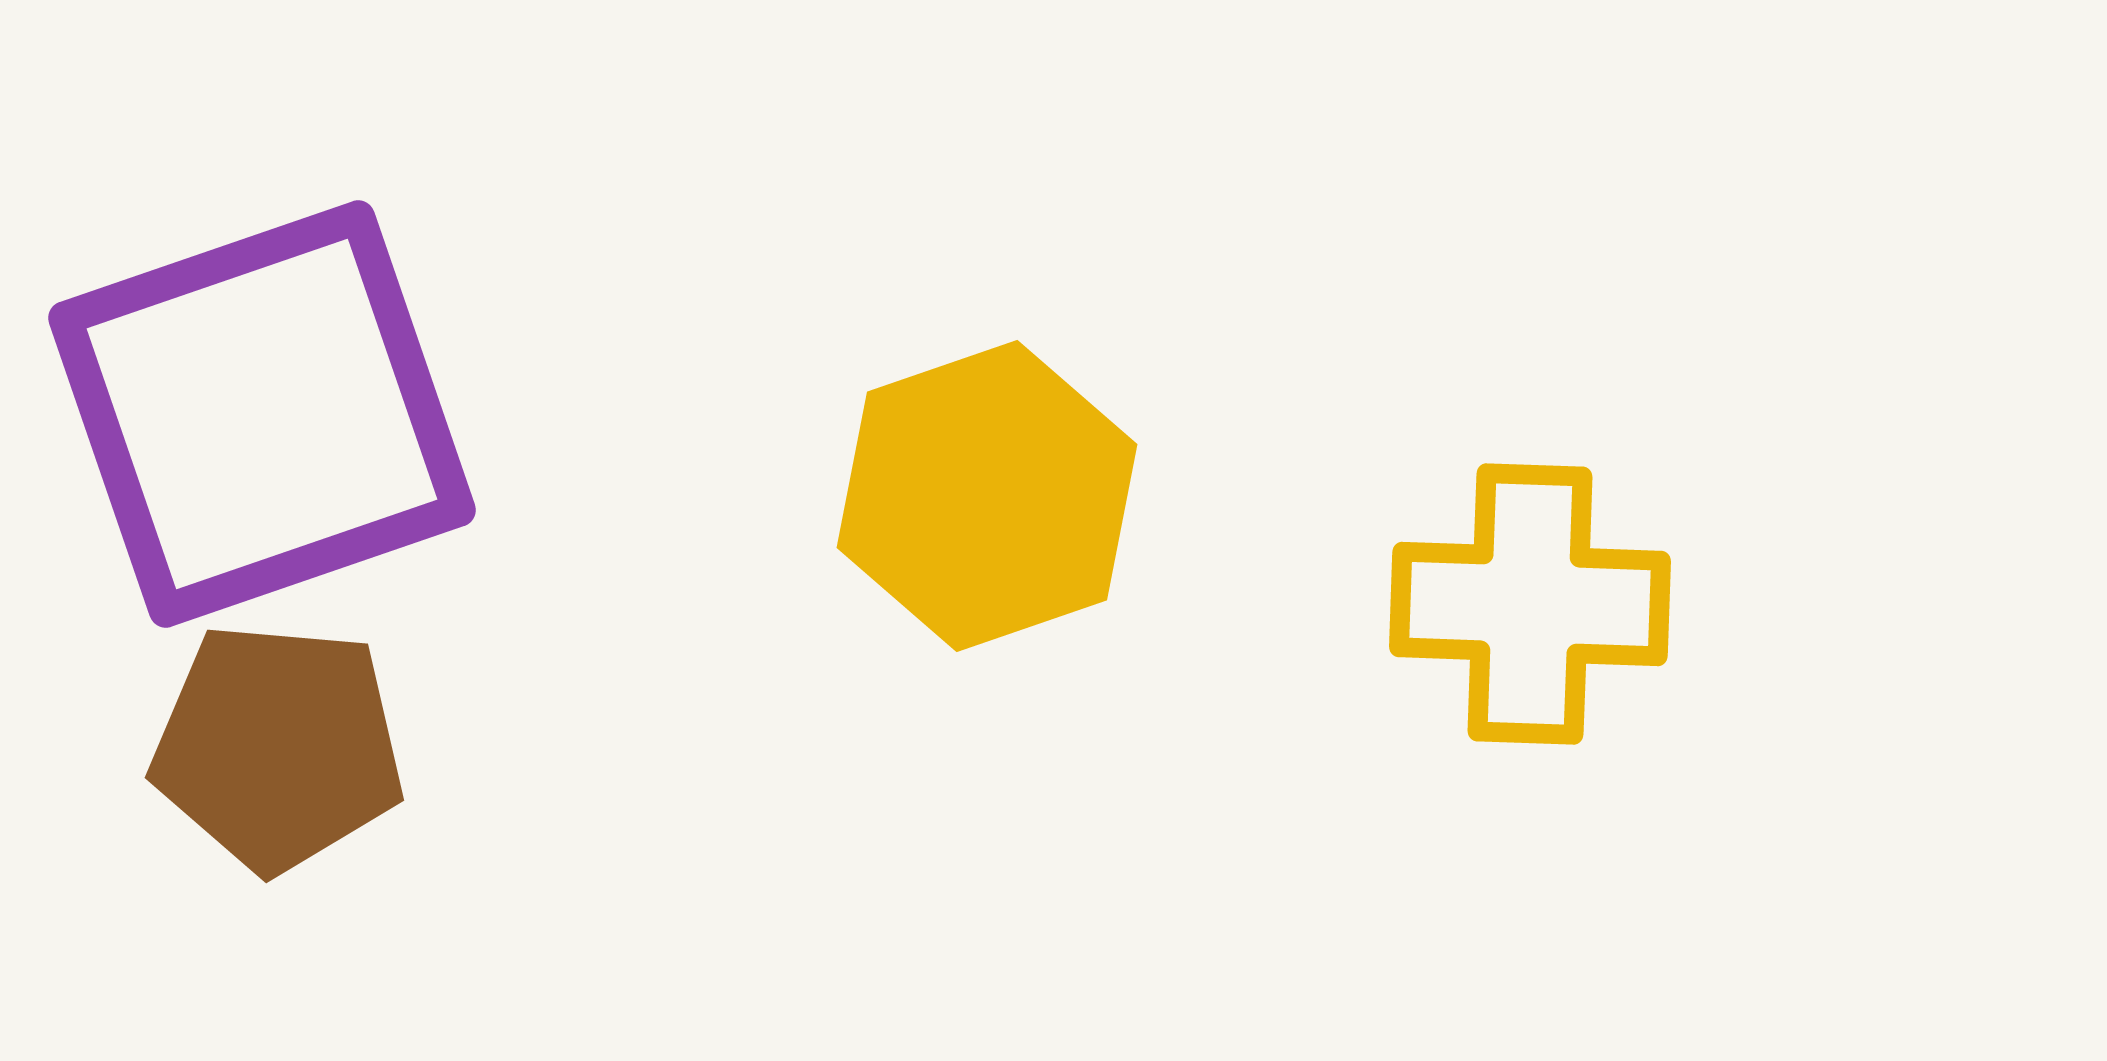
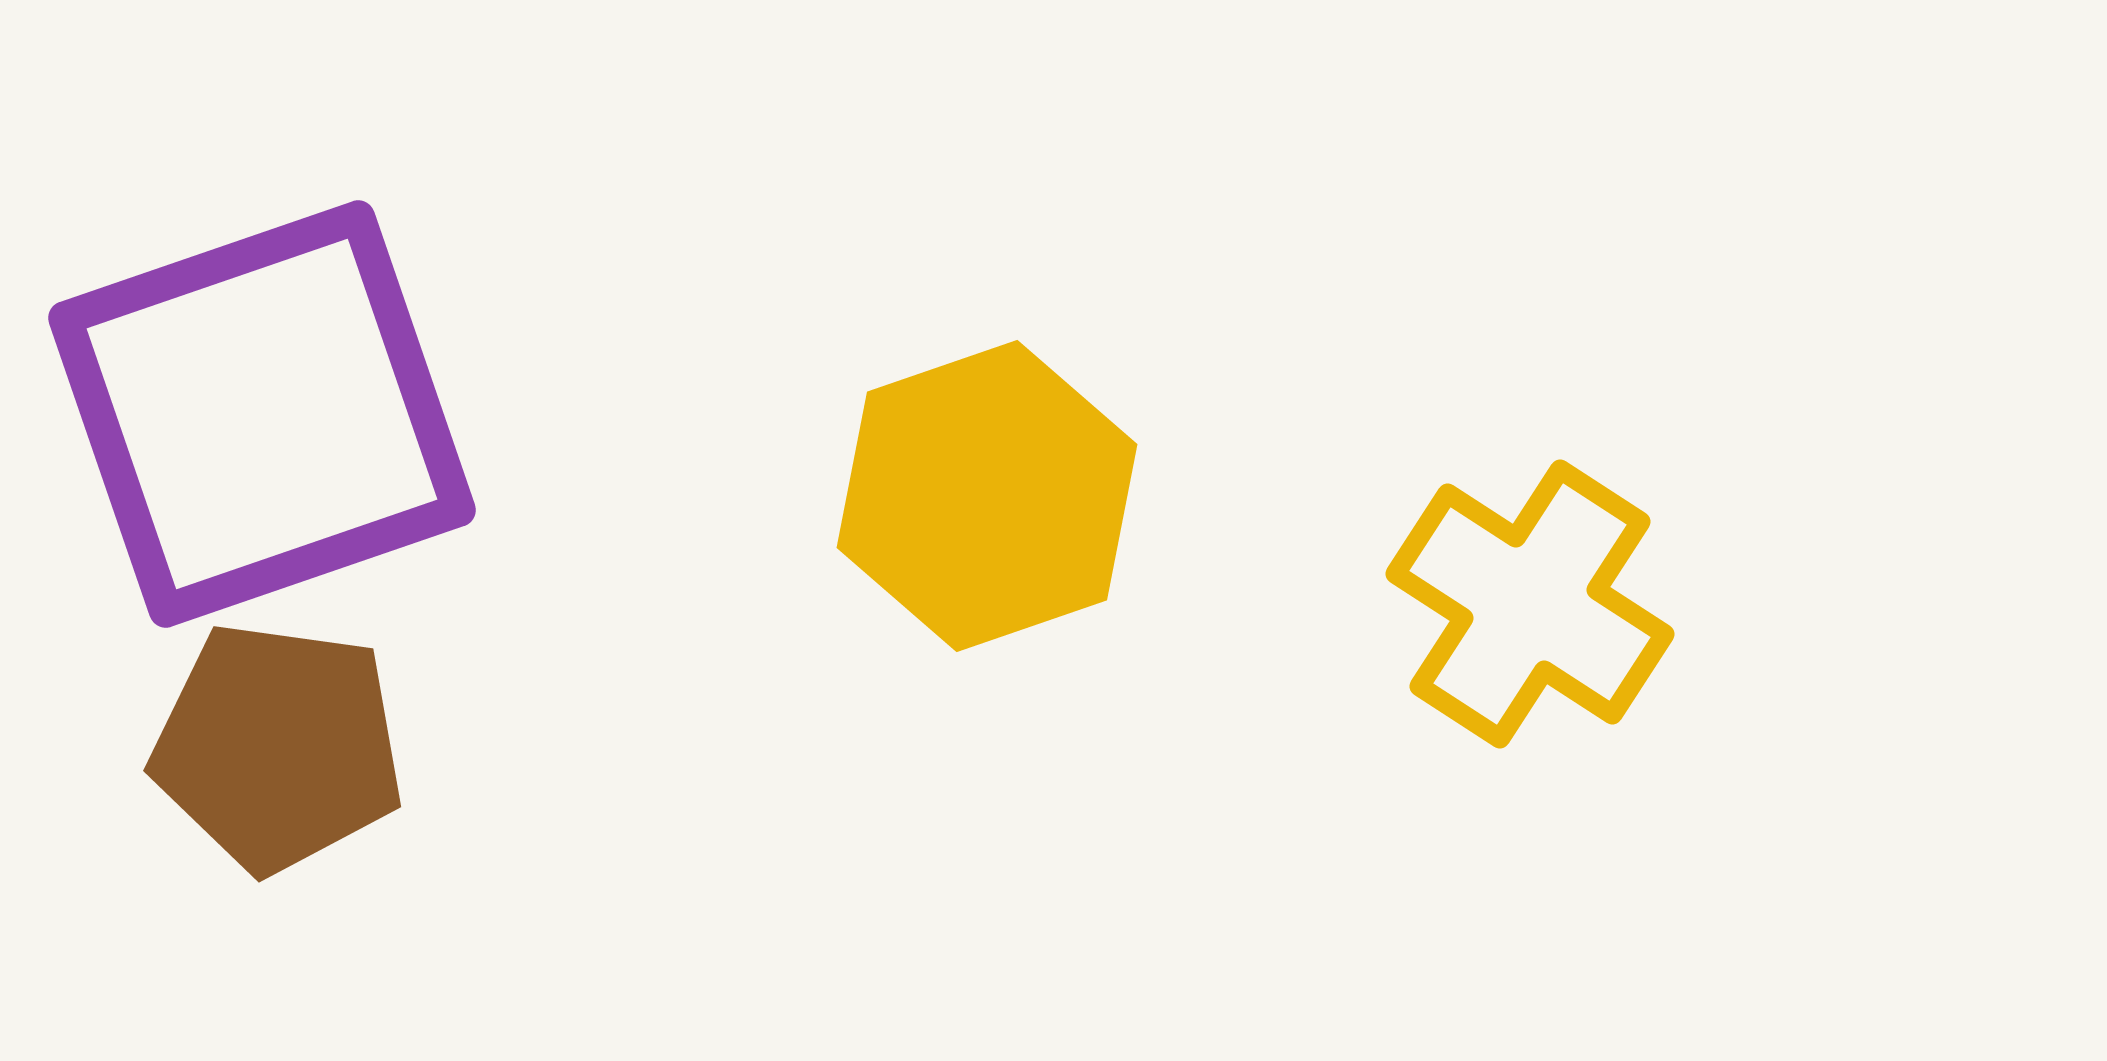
yellow cross: rotated 31 degrees clockwise
brown pentagon: rotated 3 degrees clockwise
